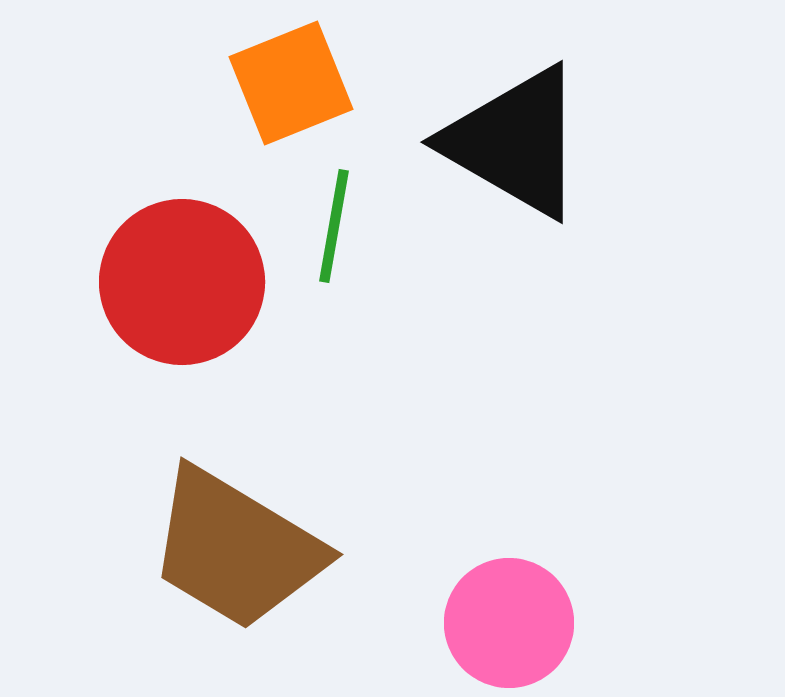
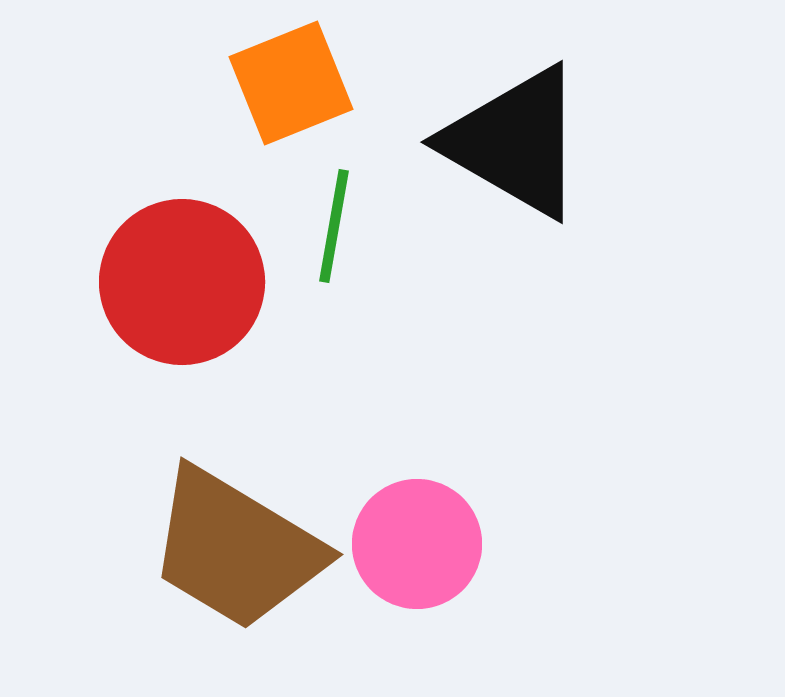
pink circle: moved 92 px left, 79 px up
